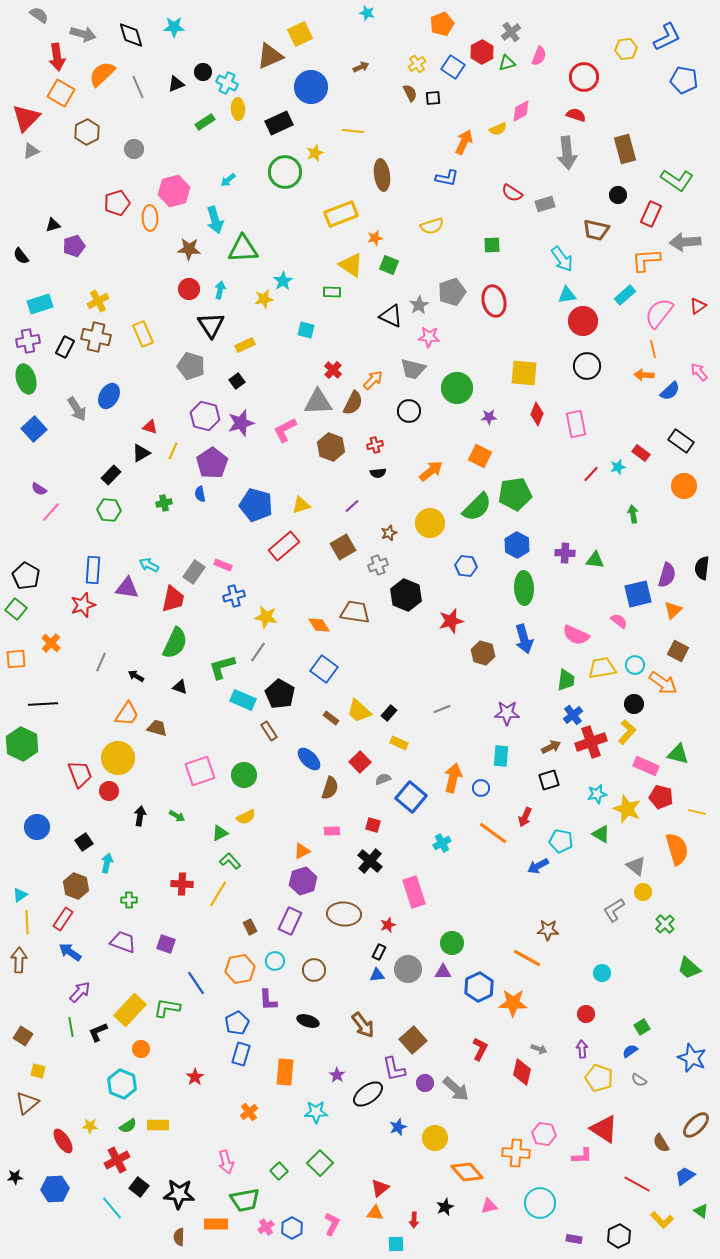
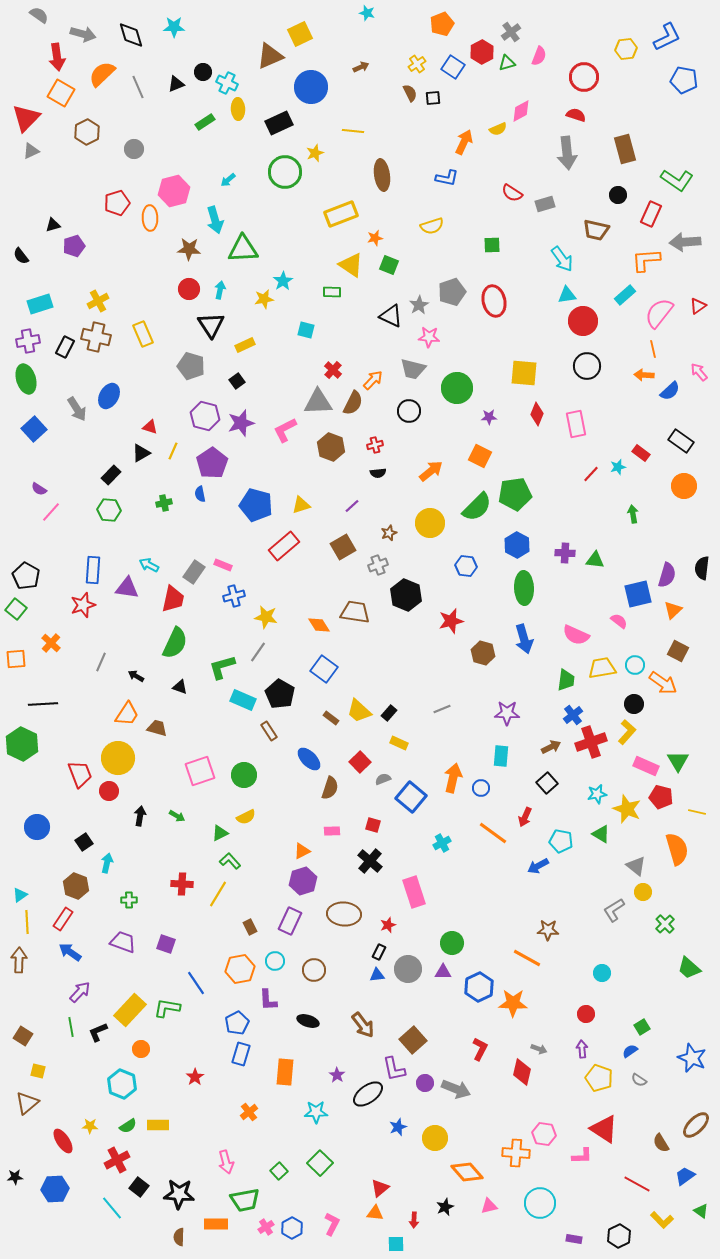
green triangle at (678, 754): moved 7 px down; rotated 45 degrees clockwise
black square at (549, 780): moved 2 px left, 3 px down; rotated 25 degrees counterclockwise
gray arrow at (456, 1089): rotated 20 degrees counterclockwise
